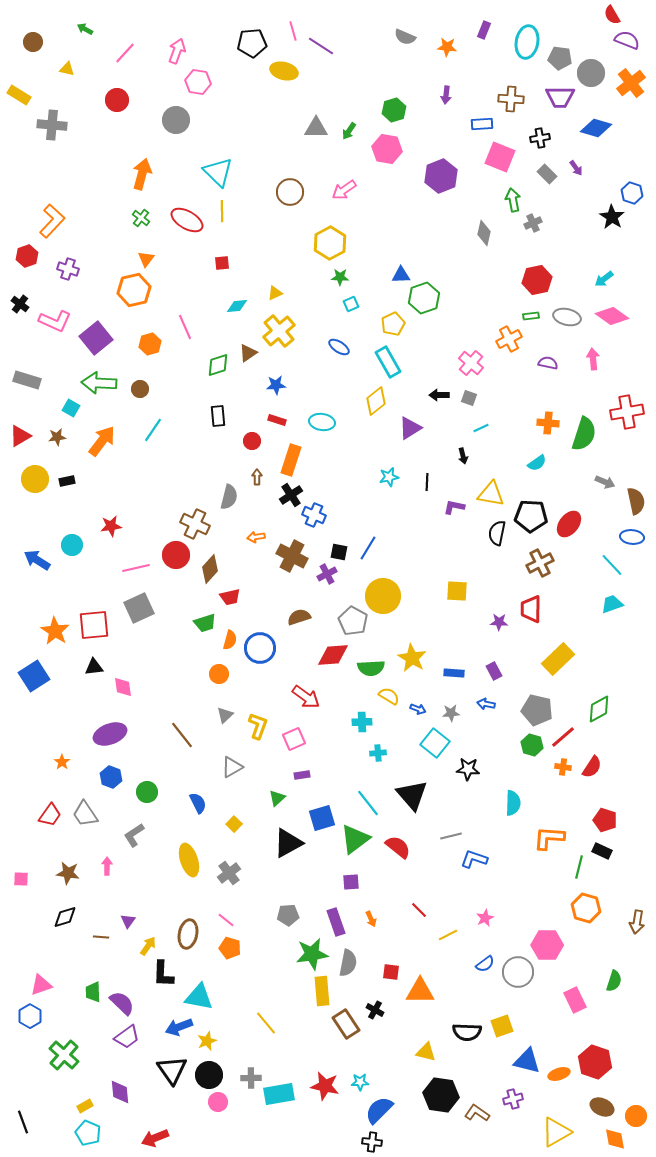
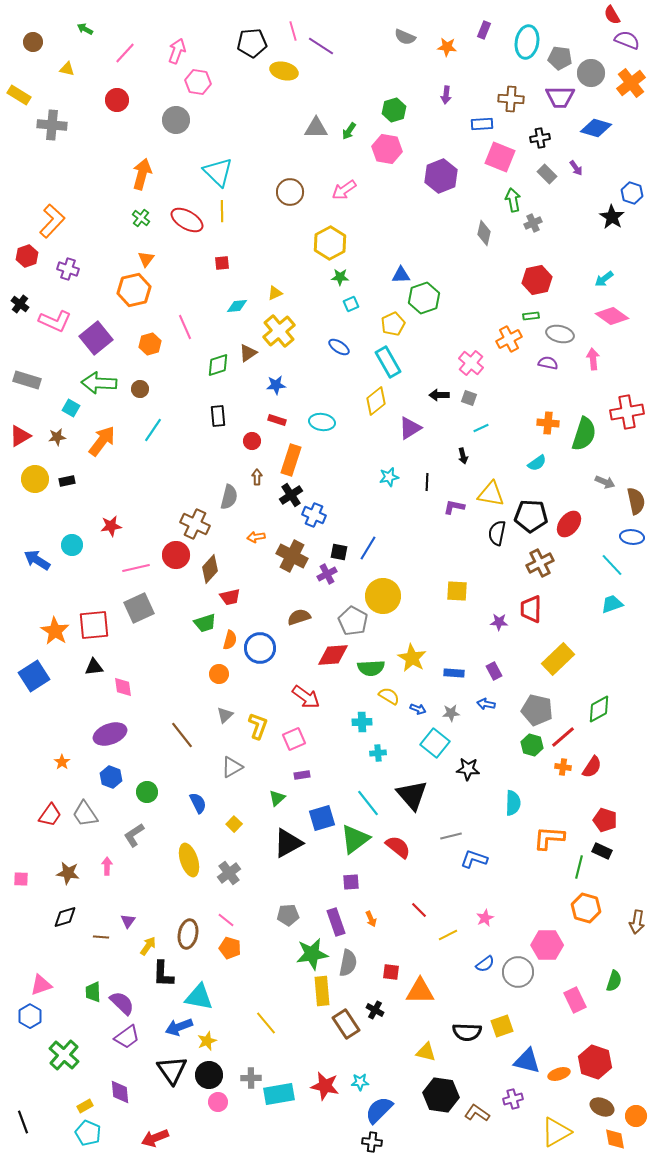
gray ellipse at (567, 317): moved 7 px left, 17 px down
